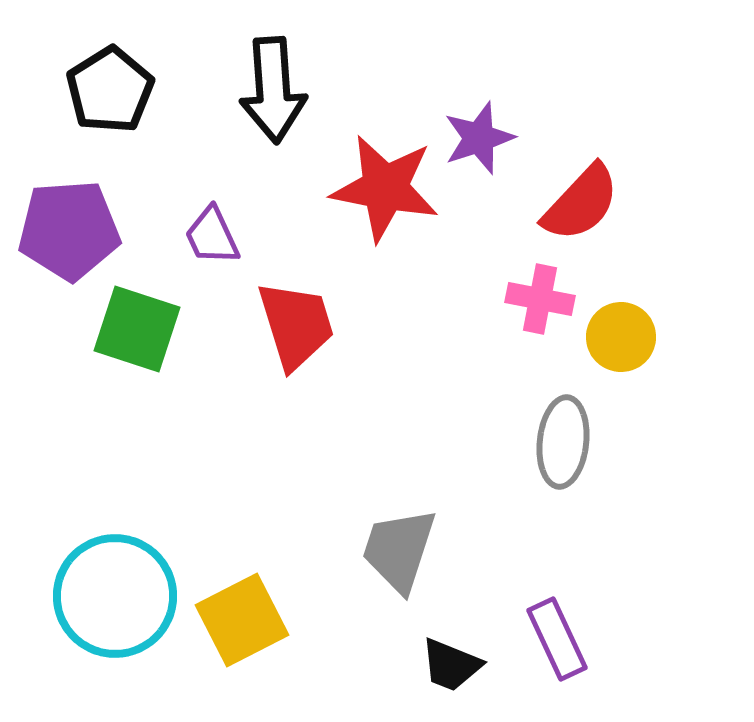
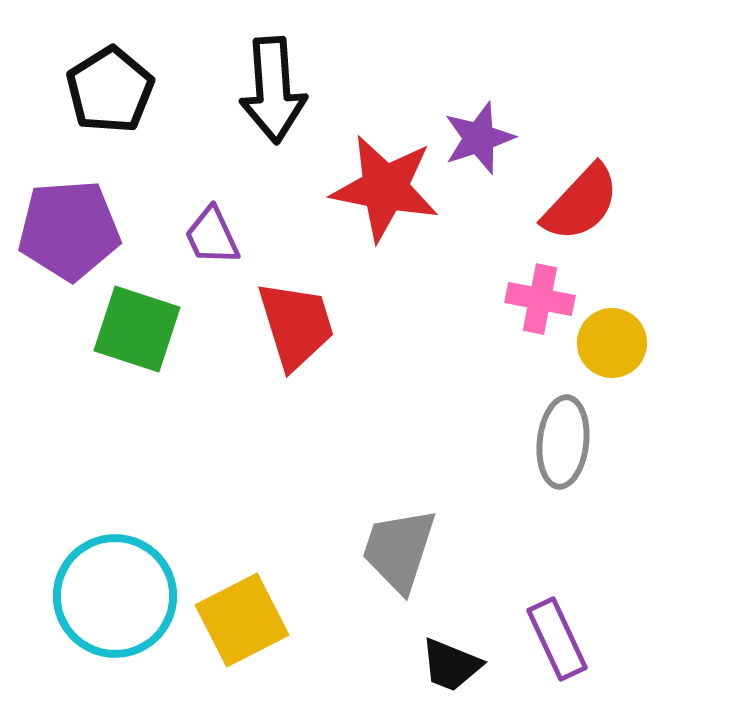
yellow circle: moved 9 px left, 6 px down
